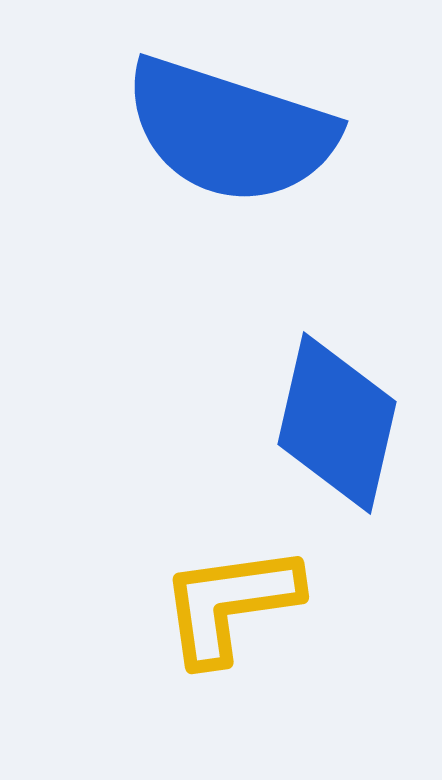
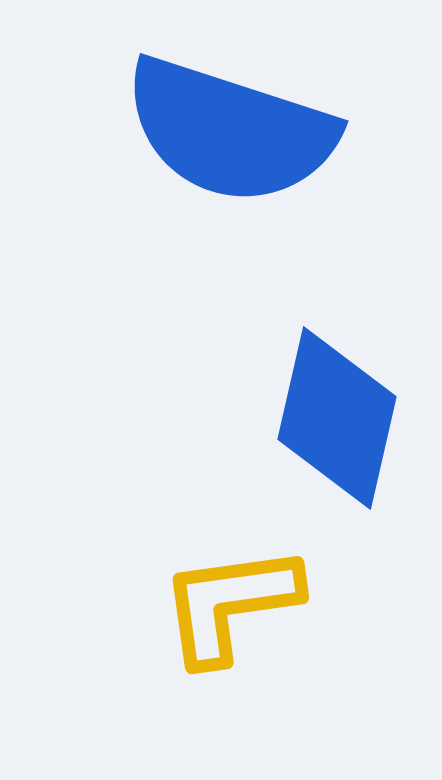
blue diamond: moved 5 px up
